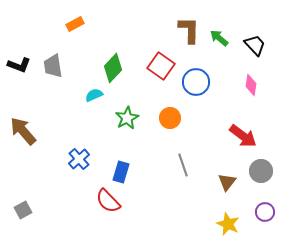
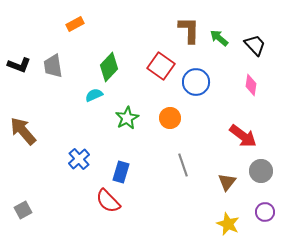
green diamond: moved 4 px left, 1 px up
